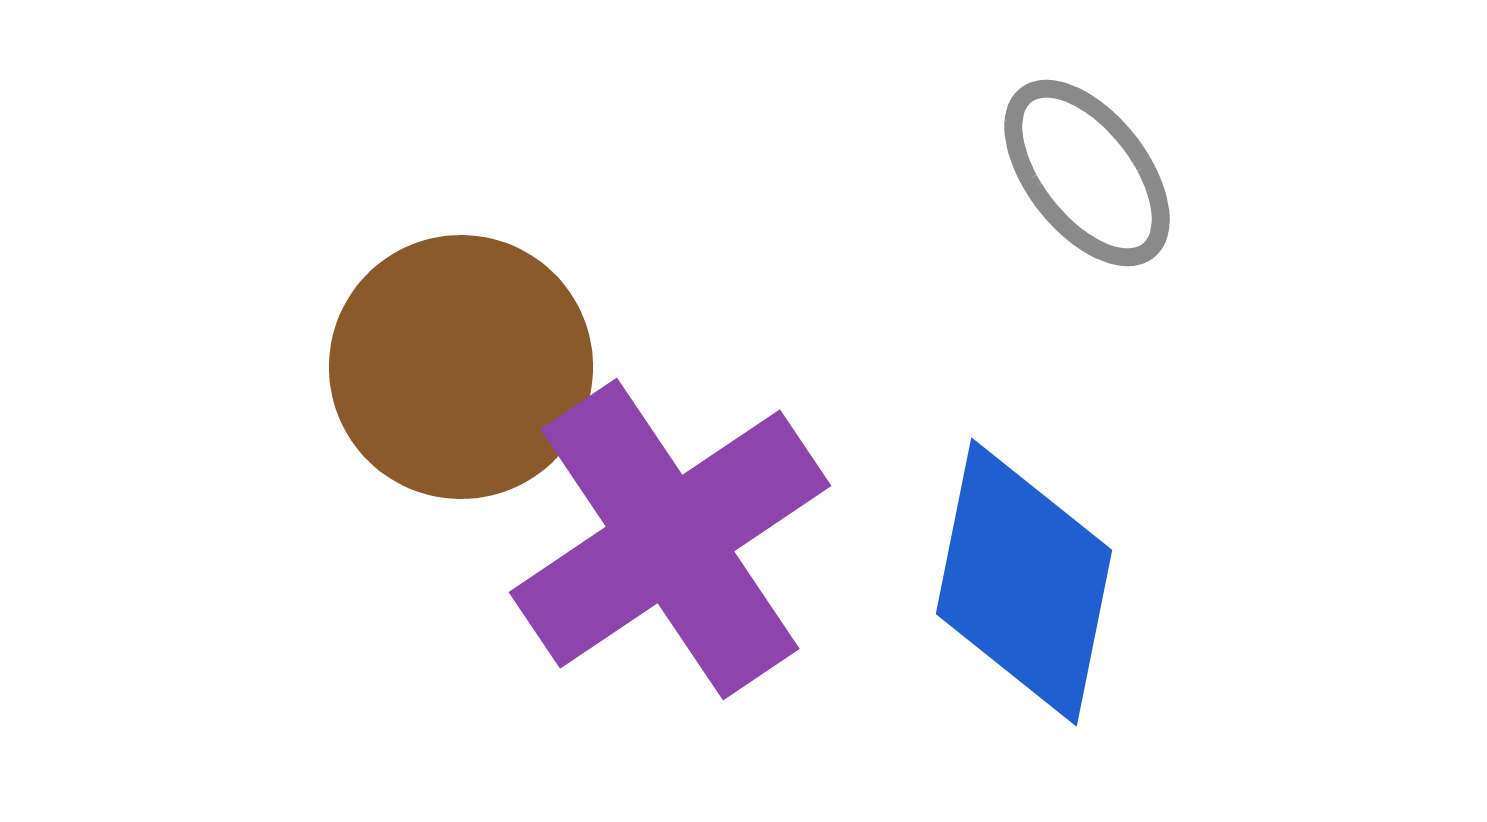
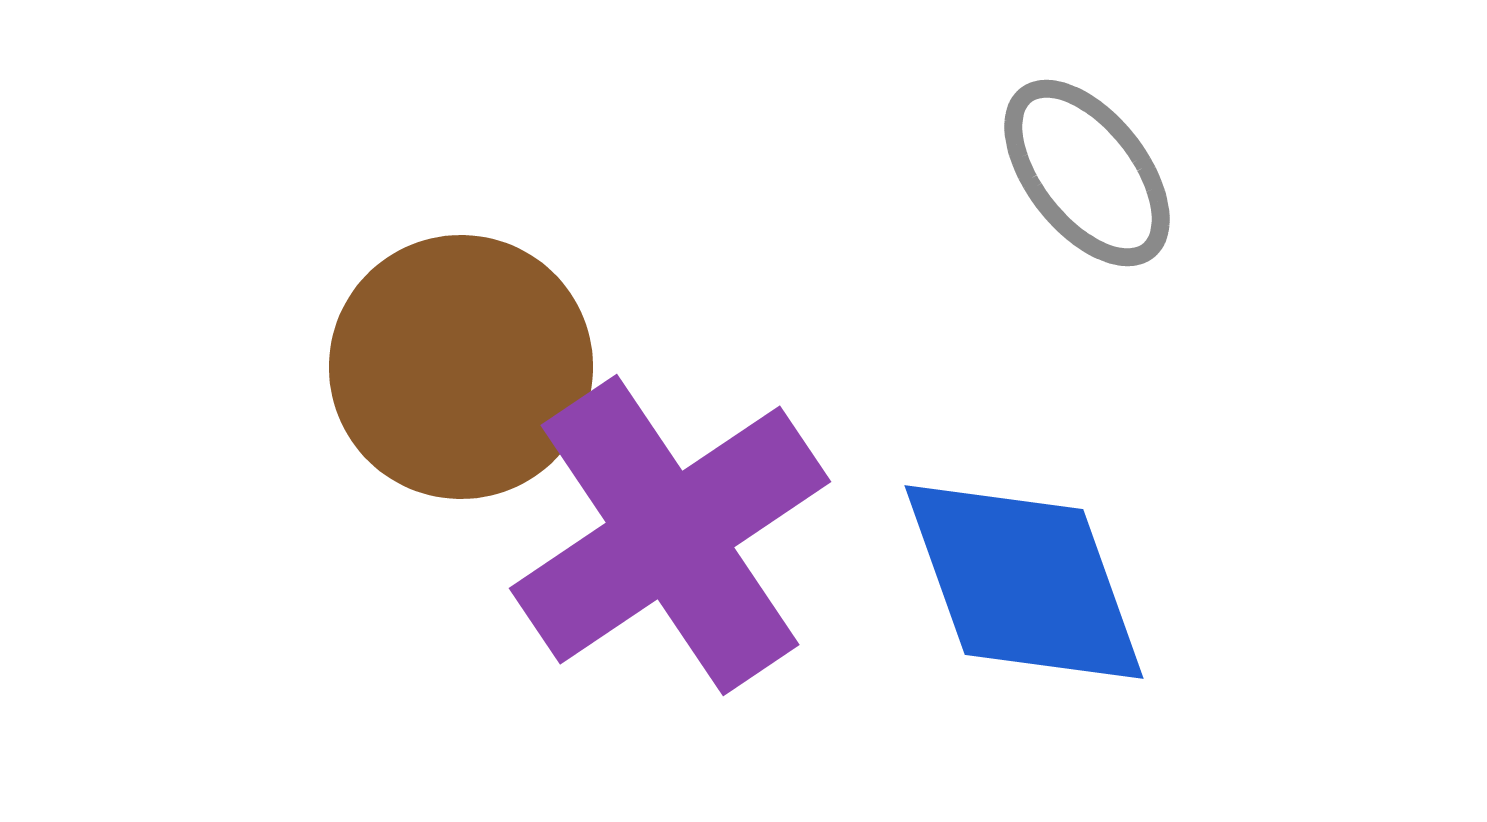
purple cross: moved 4 px up
blue diamond: rotated 31 degrees counterclockwise
